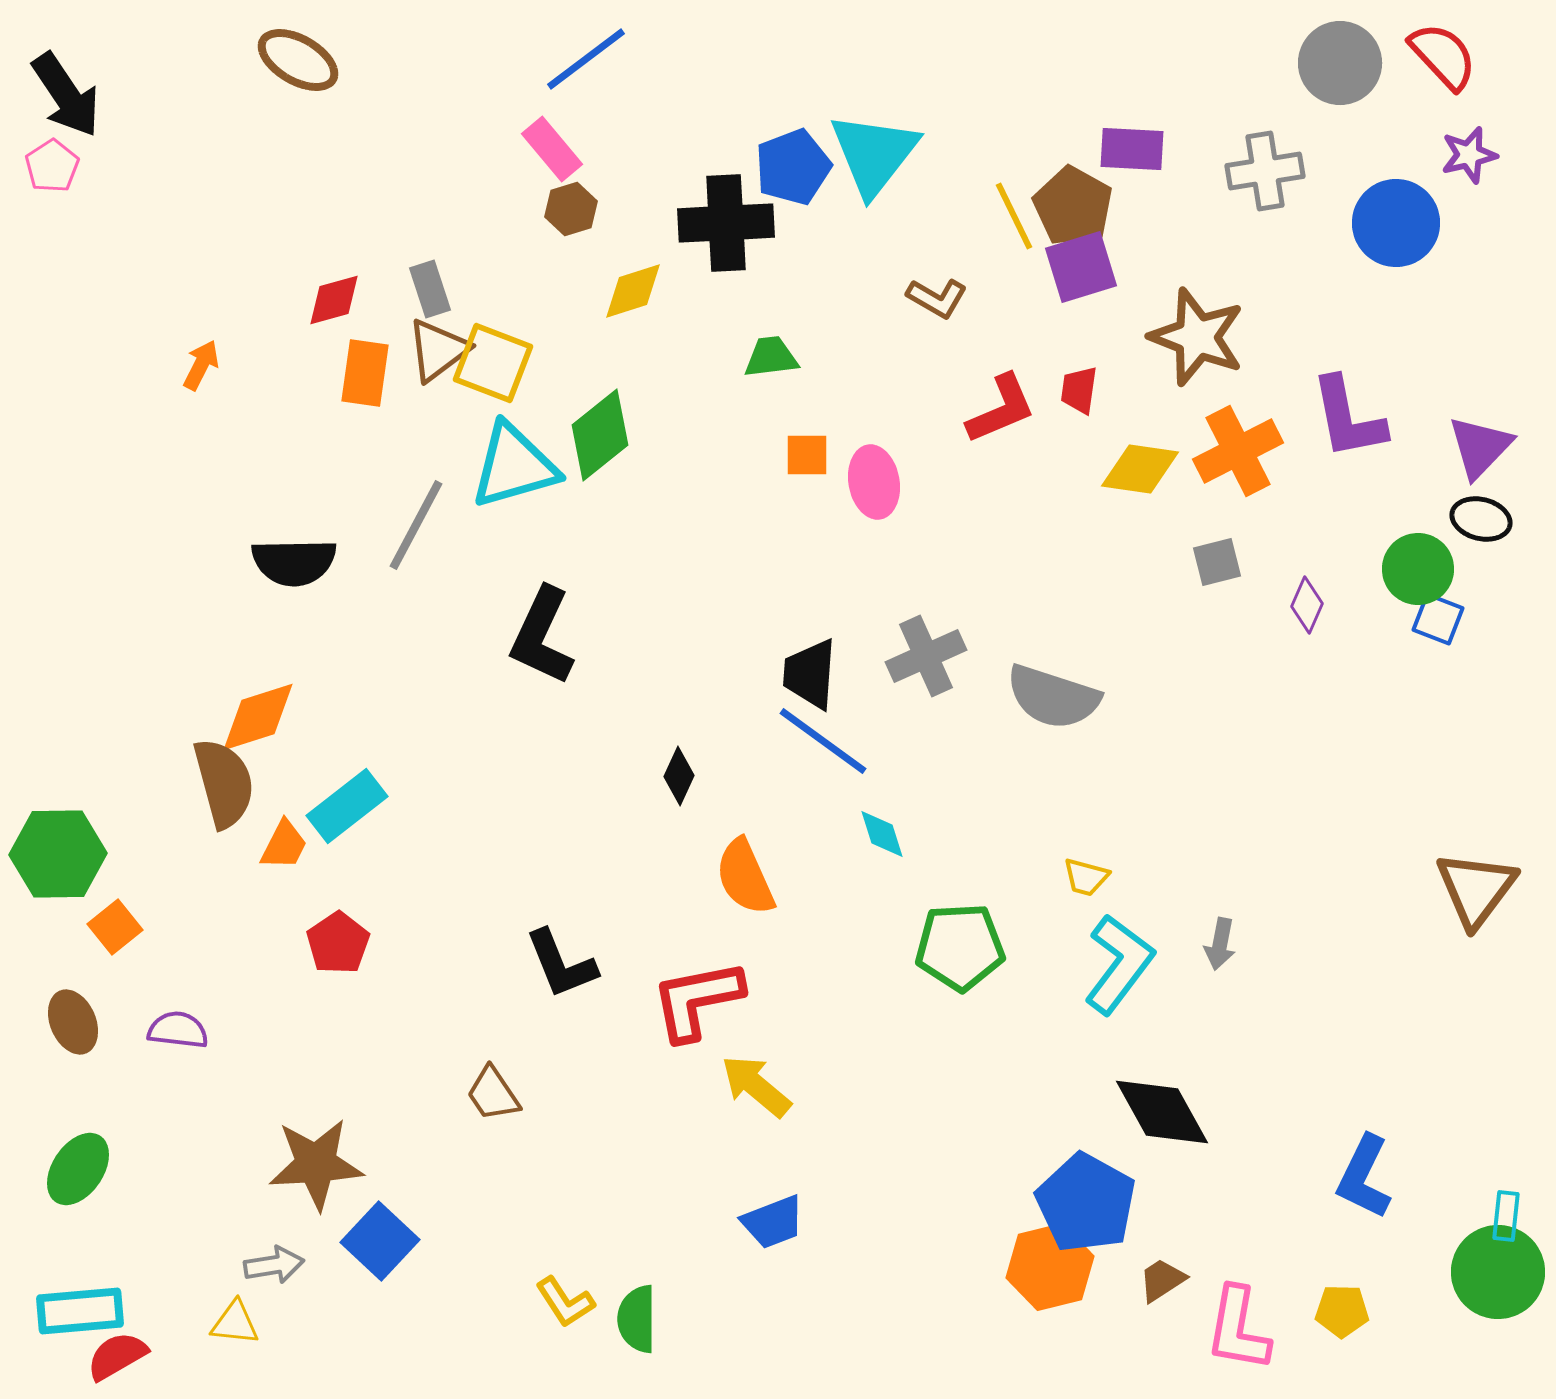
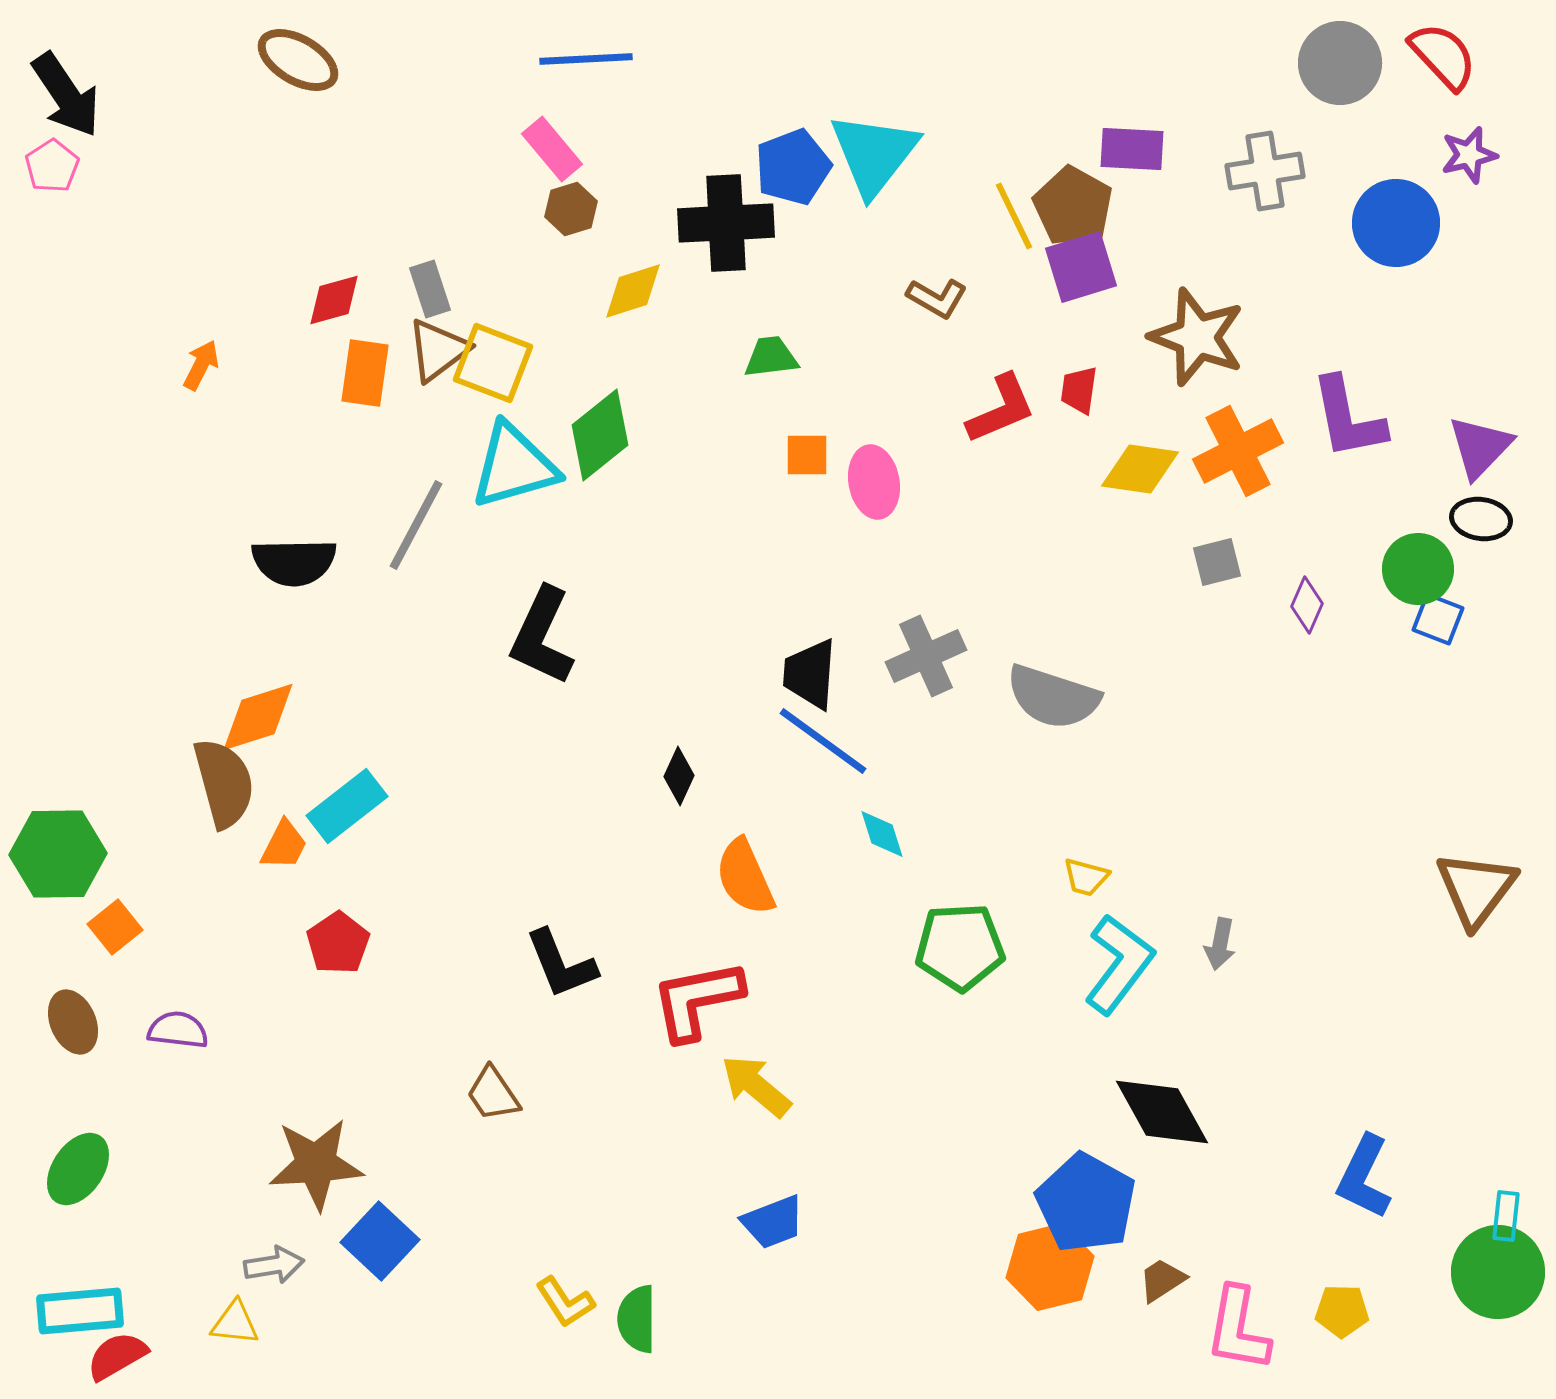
blue line at (586, 59): rotated 34 degrees clockwise
black ellipse at (1481, 519): rotated 6 degrees counterclockwise
